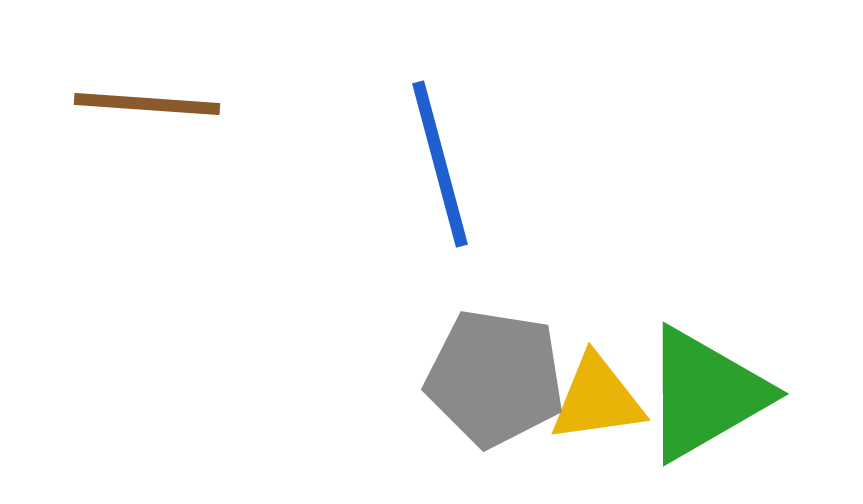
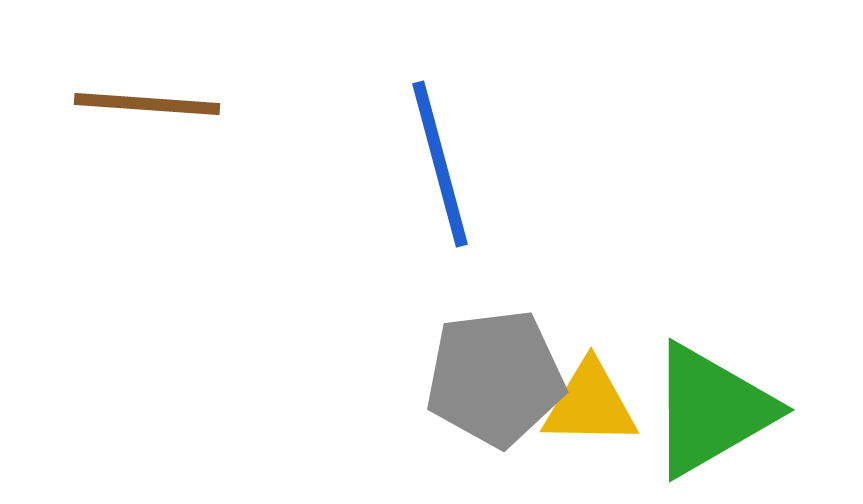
gray pentagon: rotated 16 degrees counterclockwise
green triangle: moved 6 px right, 16 px down
yellow triangle: moved 7 px left, 5 px down; rotated 9 degrees clockwise
